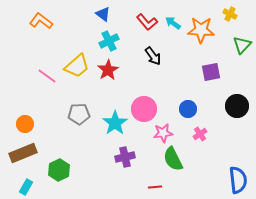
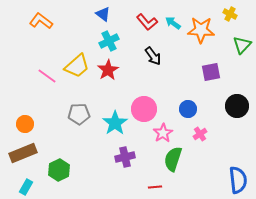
pink star: rotated 24 degrees counterclockwise
green semicircle: rotated 45 degrees clockwise
